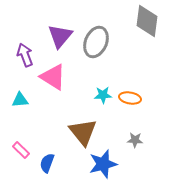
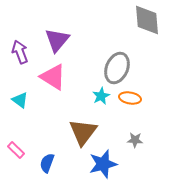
gray diamond: moved 1 px up; rotated 12 degrees counterclockwise
purple triangle: moved 3 px left, 4 px down
gray ellipse: moved 21 px right, 26 px down
purple arrow: moved 5 px left, 3 px up
cyan star: moved 2 px left, 1 px down; rotated 24 degrees counterclockwise
cyan triangle: rotated 42 degrees clockwise
brown triangle: rotated 16 degrees clockwise
pink rectangle: moved 5 px left
